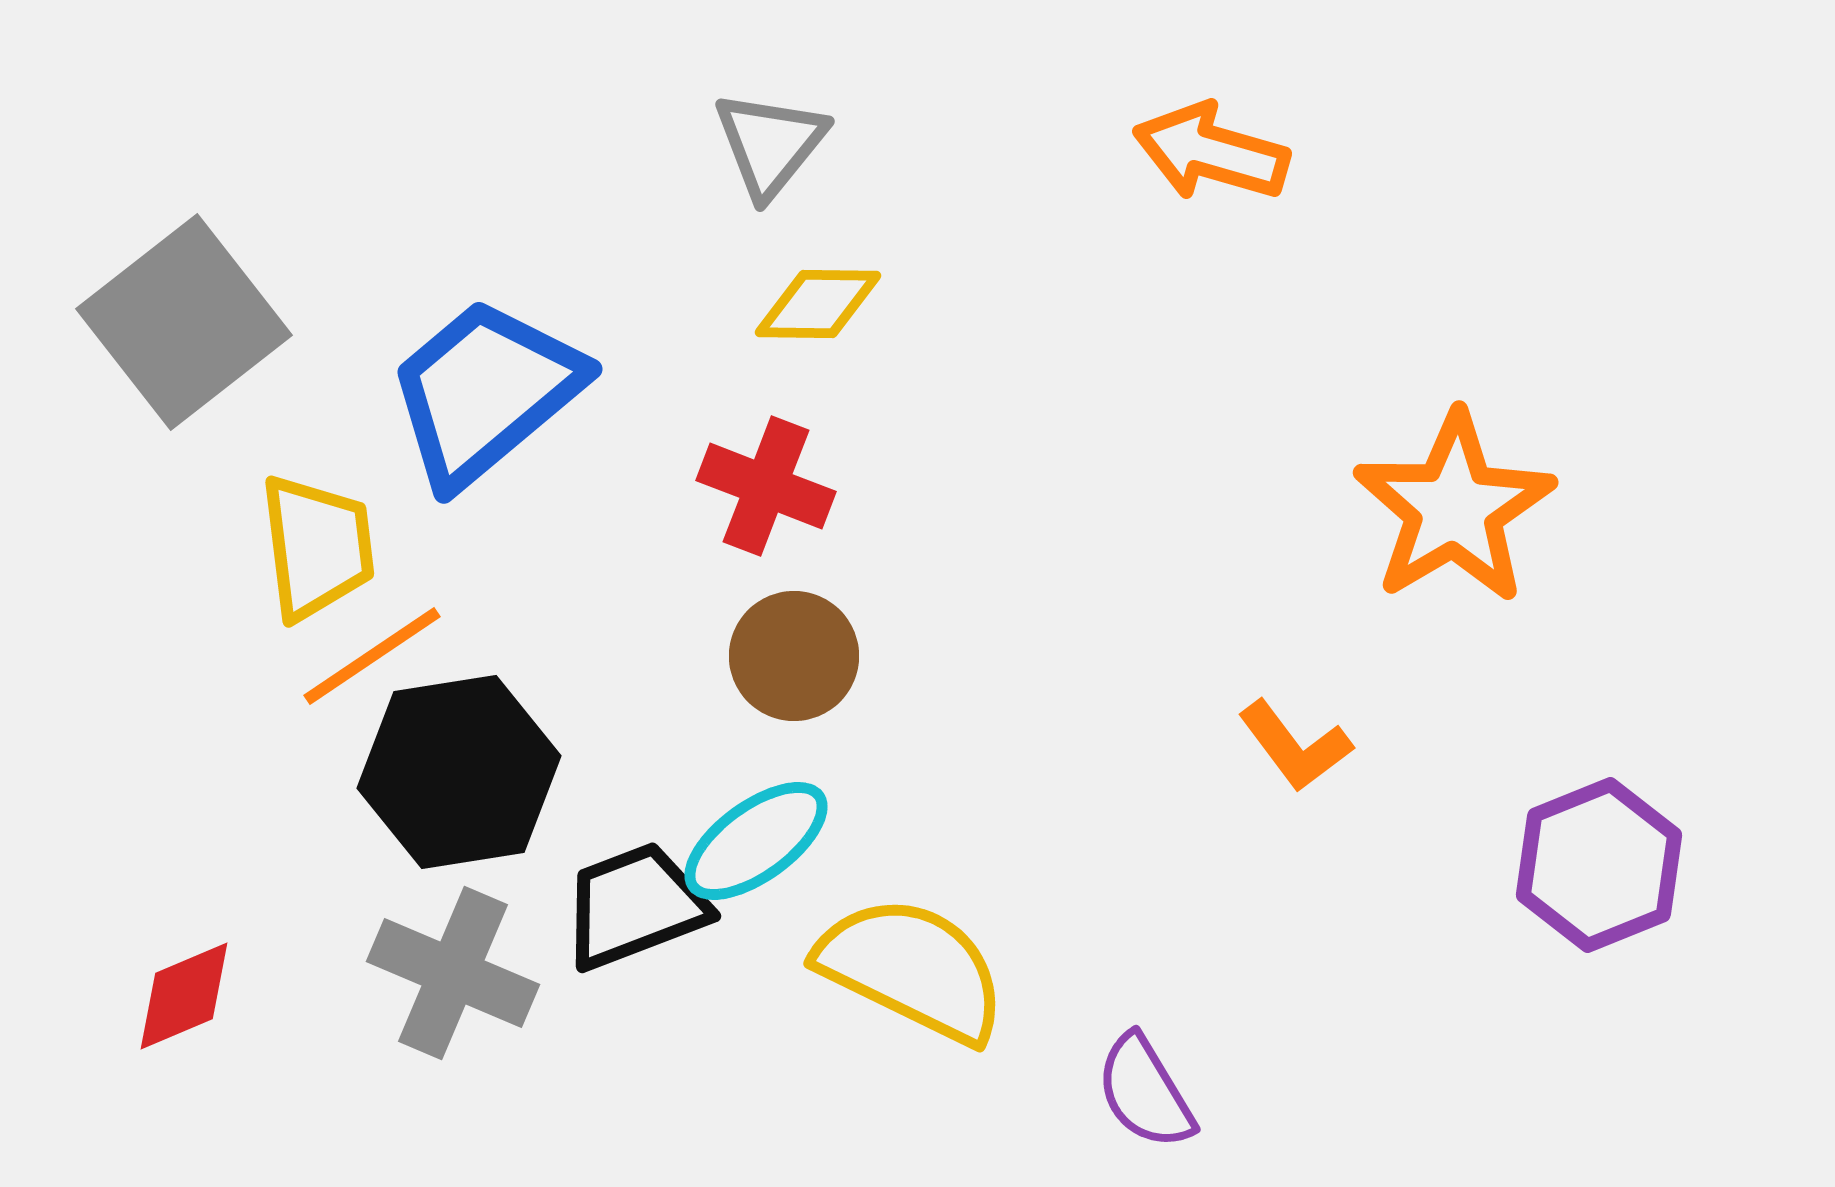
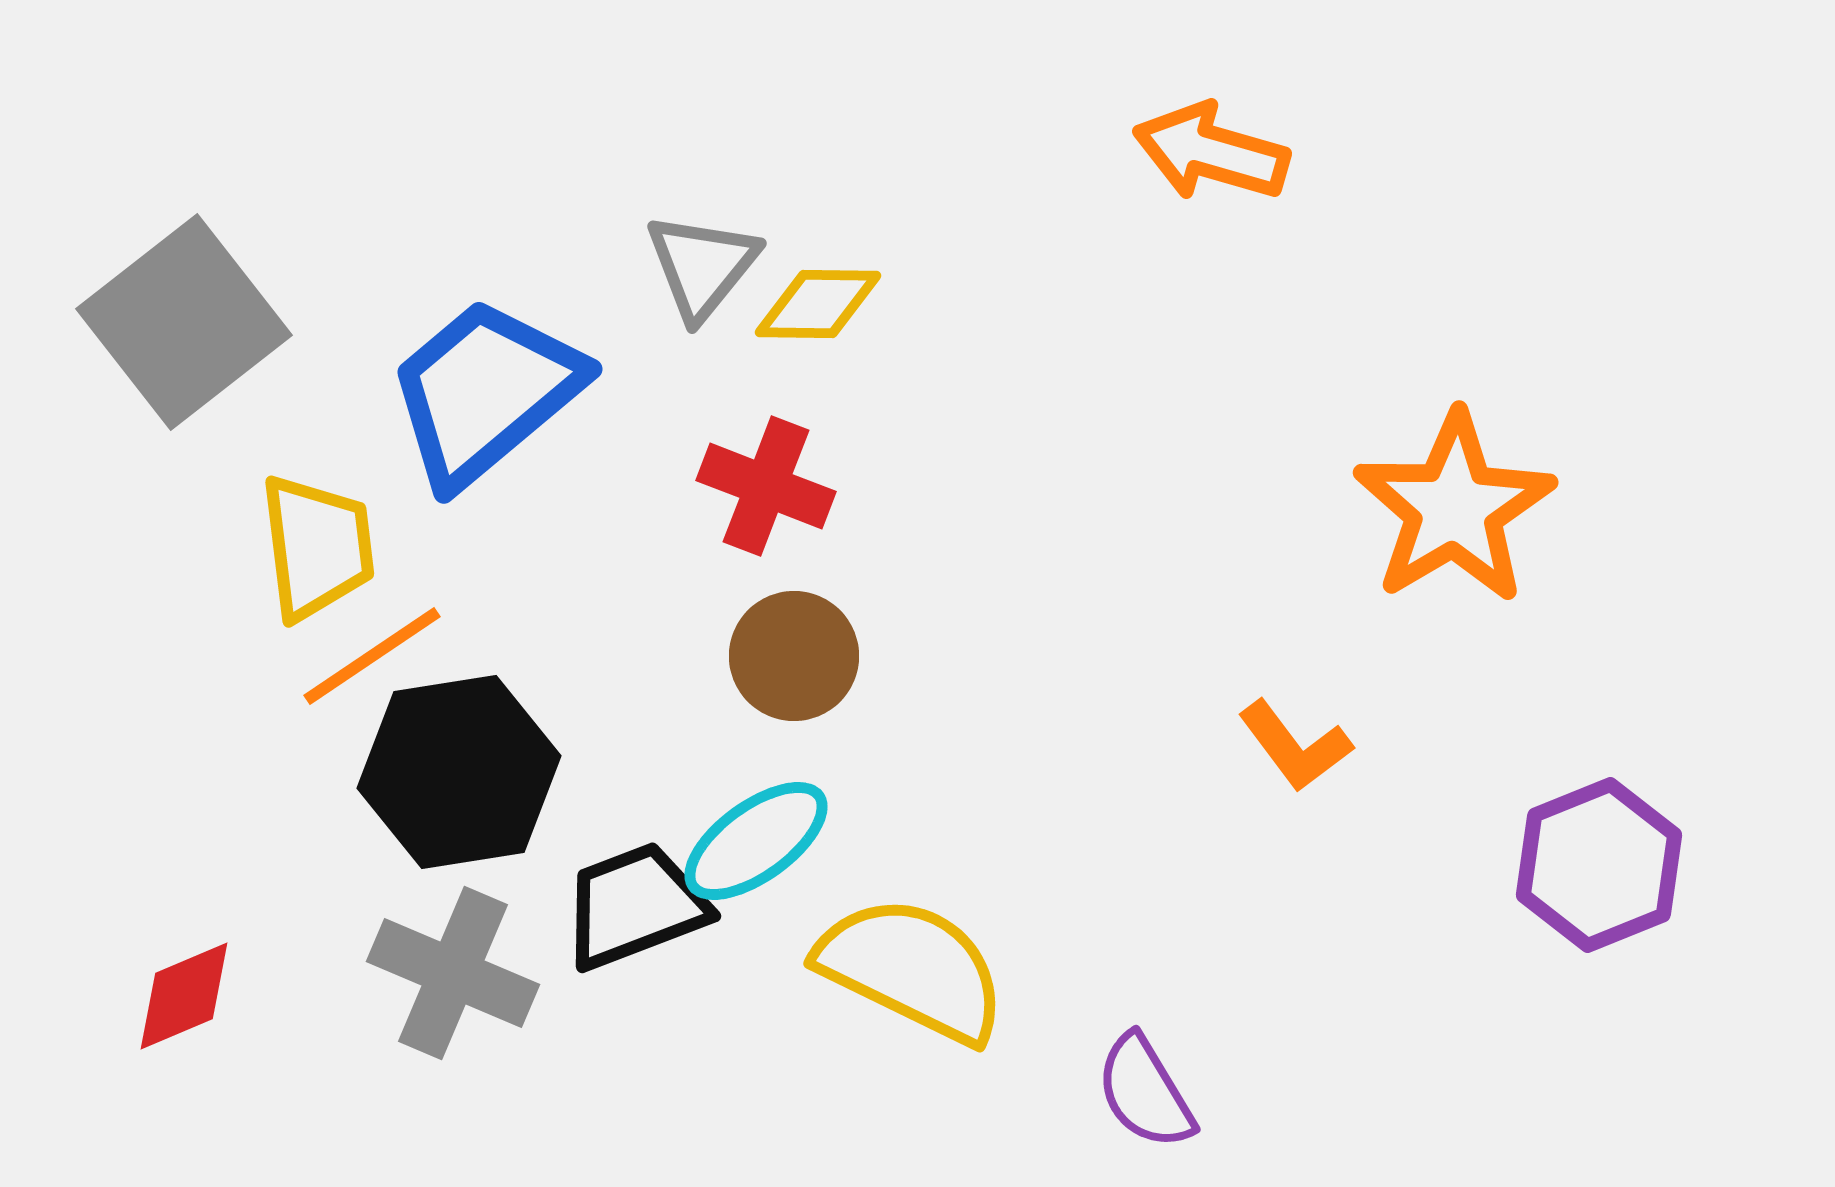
gray triangle: moved 68 px left, 122 px down
